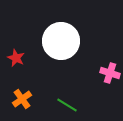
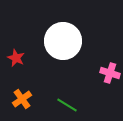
white circle: moved 2 px right
